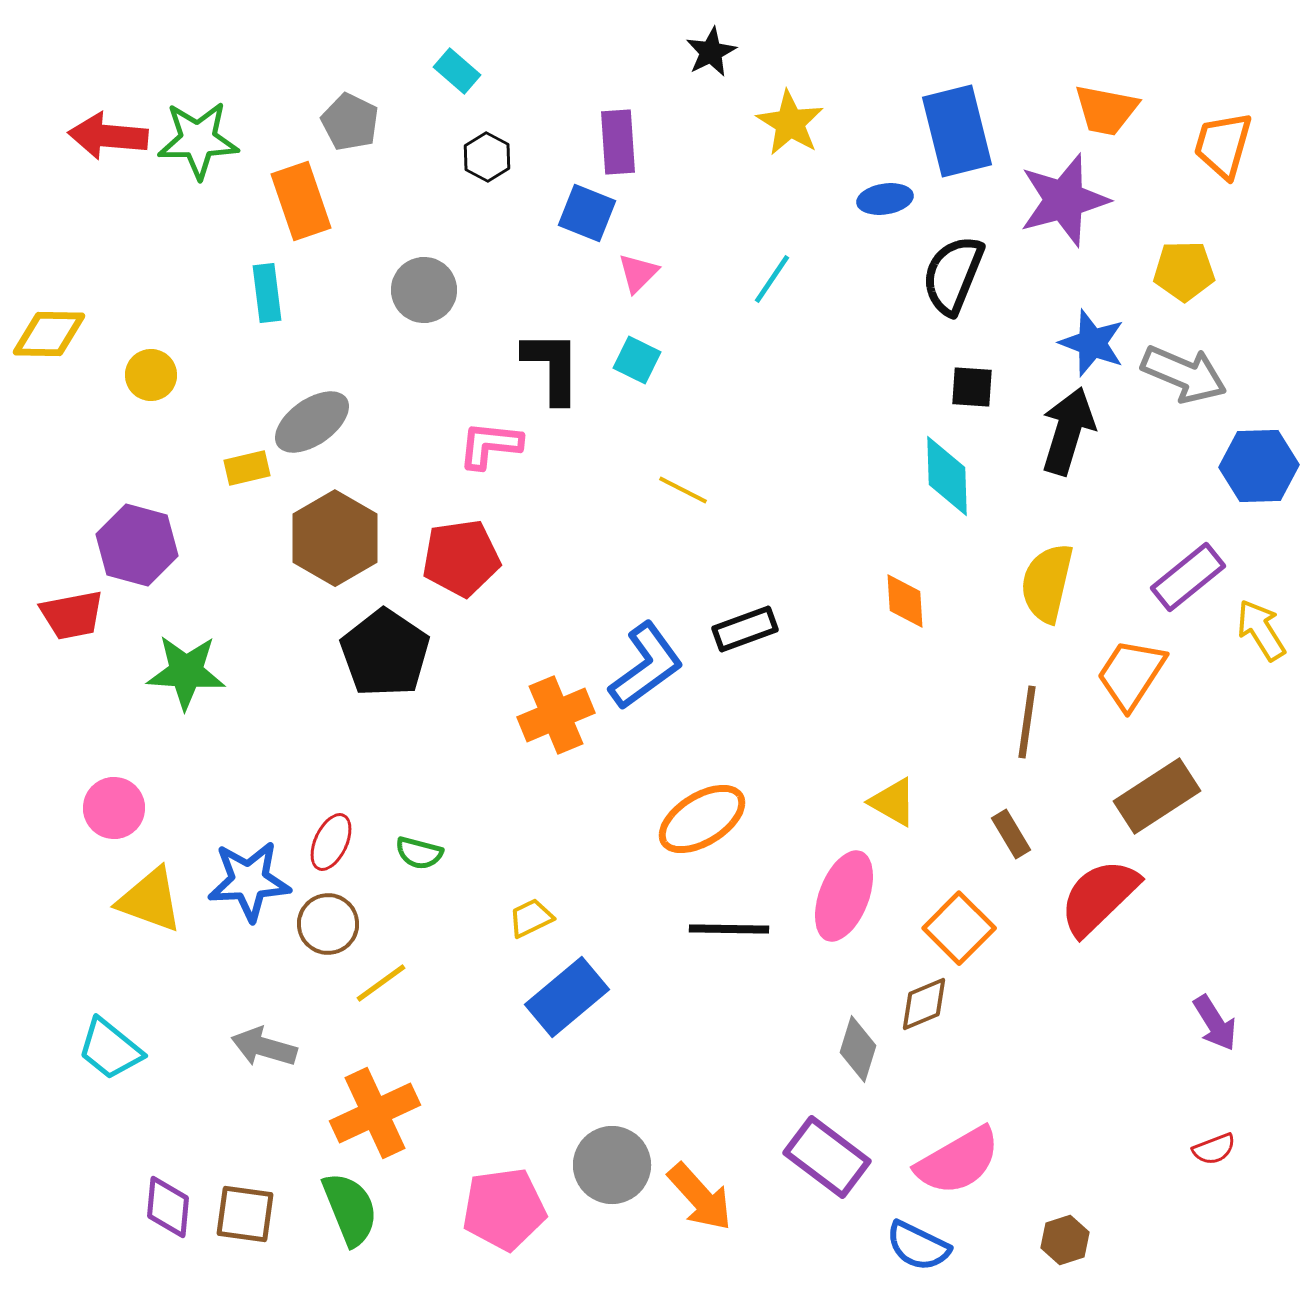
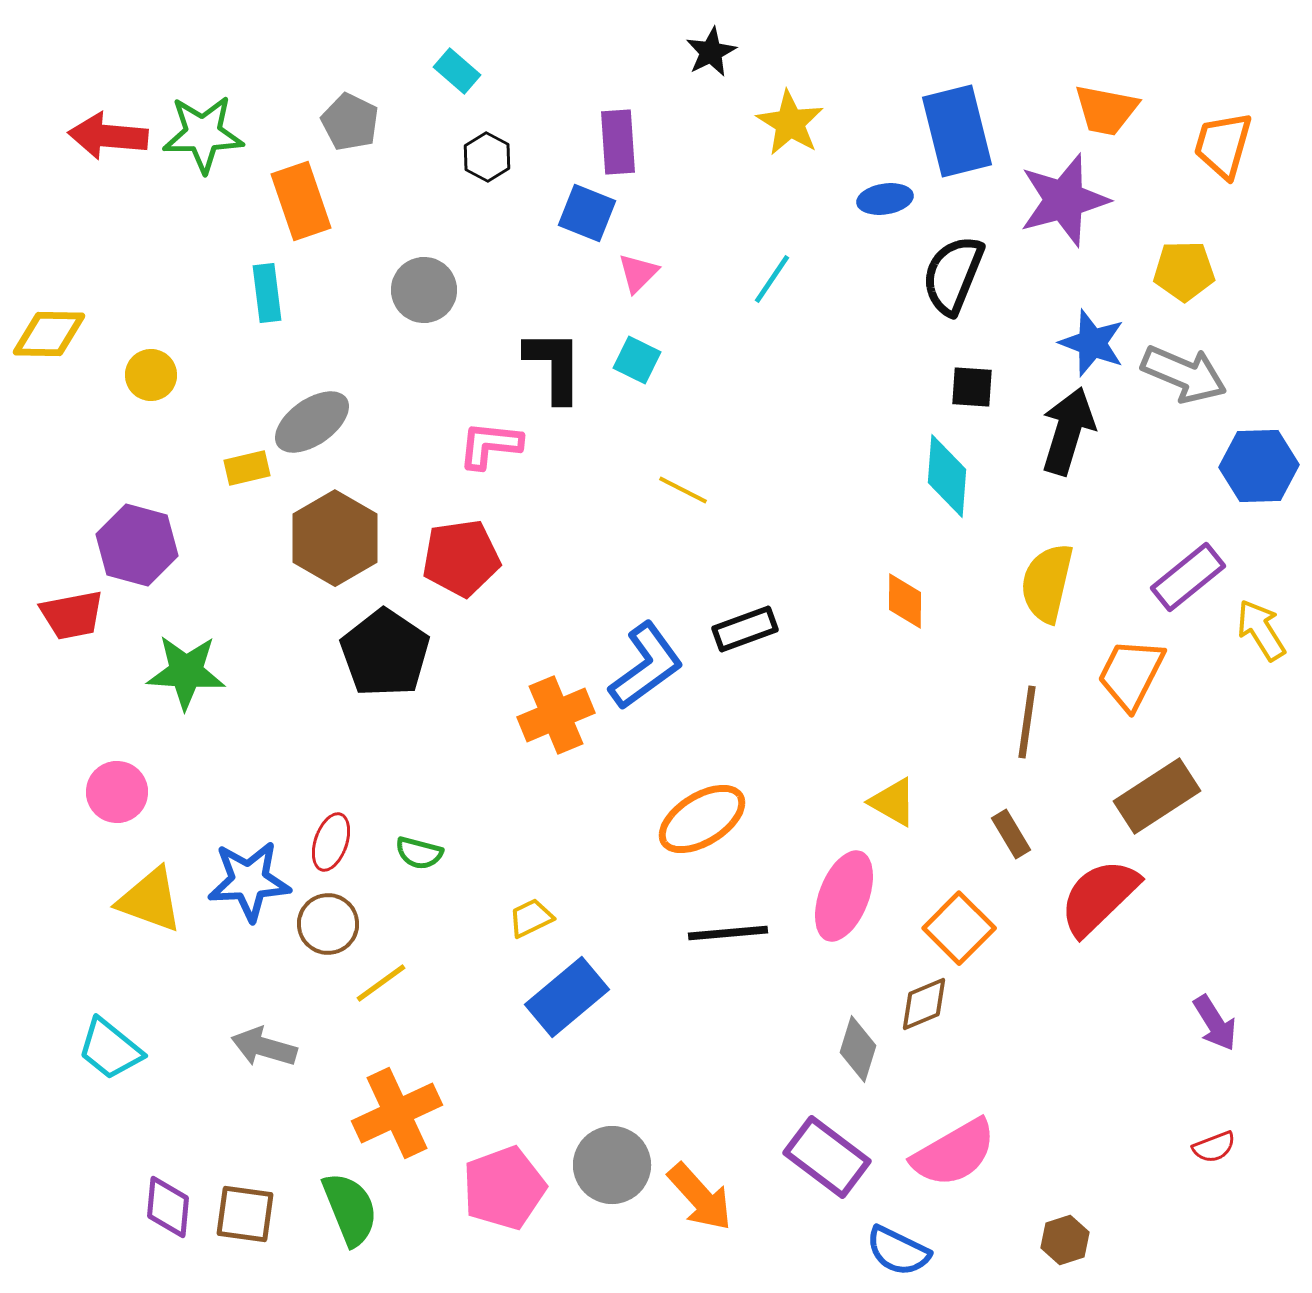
green star at (198, 140): moved 5 px right, 6 px up
black L-shape at (552, 367): moved 2 px right, 1 px up
cyan diamond at (947, 476): rotated 6 degrees clockwise
orange diamond at (905, 601): rotated 4 degrees clockwise
orange trapezoid at (1131, 674): rotated 6 degrees counterclockwise
pink circle at (114, 808): moved 3 px right, 16 px up
red ellipse at (331, 842): rotated 6 degrees counterclockwise
black line at (729, 929): moved 1 px left, 4 px down; rotated 6 degrees counterclockwise
orange cross at (375, 1113): moved 22 px right
red semicircle at (1214, 1149): moved 2 px up
pink semicircle at (958, 1161): moved 4 px left, 8 px up
pink pentagon at (504, 1209): moved 21 px up; rotated 12 degrees counterclockwise
blue semicircle at (918, 1246): moved 20 px left, 5 px down
